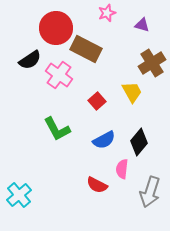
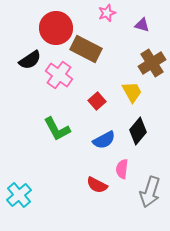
black diamond: moved 1 px left, 11 px up
